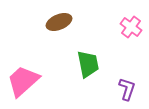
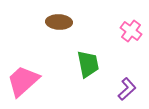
brown ellipse: rotated 25 degrees clockwise
pink cross: moved 4 px down
purple L-shape: rotated 30 degrees clockwise
